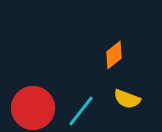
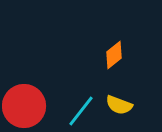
yellow semicircle: moved 8 px left, 6 px down
red circle: moved 9 px left, 2 px up
